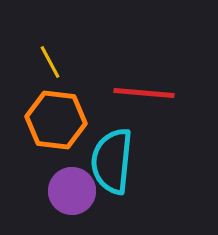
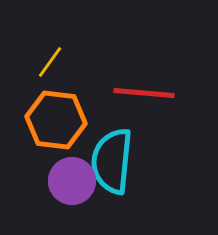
yellow line: rotated 64 degrees clockwise
purple circle: moved 10 px up
